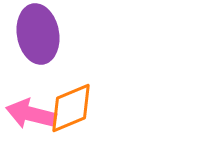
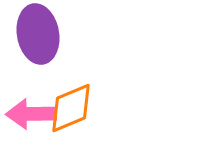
pink arrow: rotated 15 degrees counterclockwise
